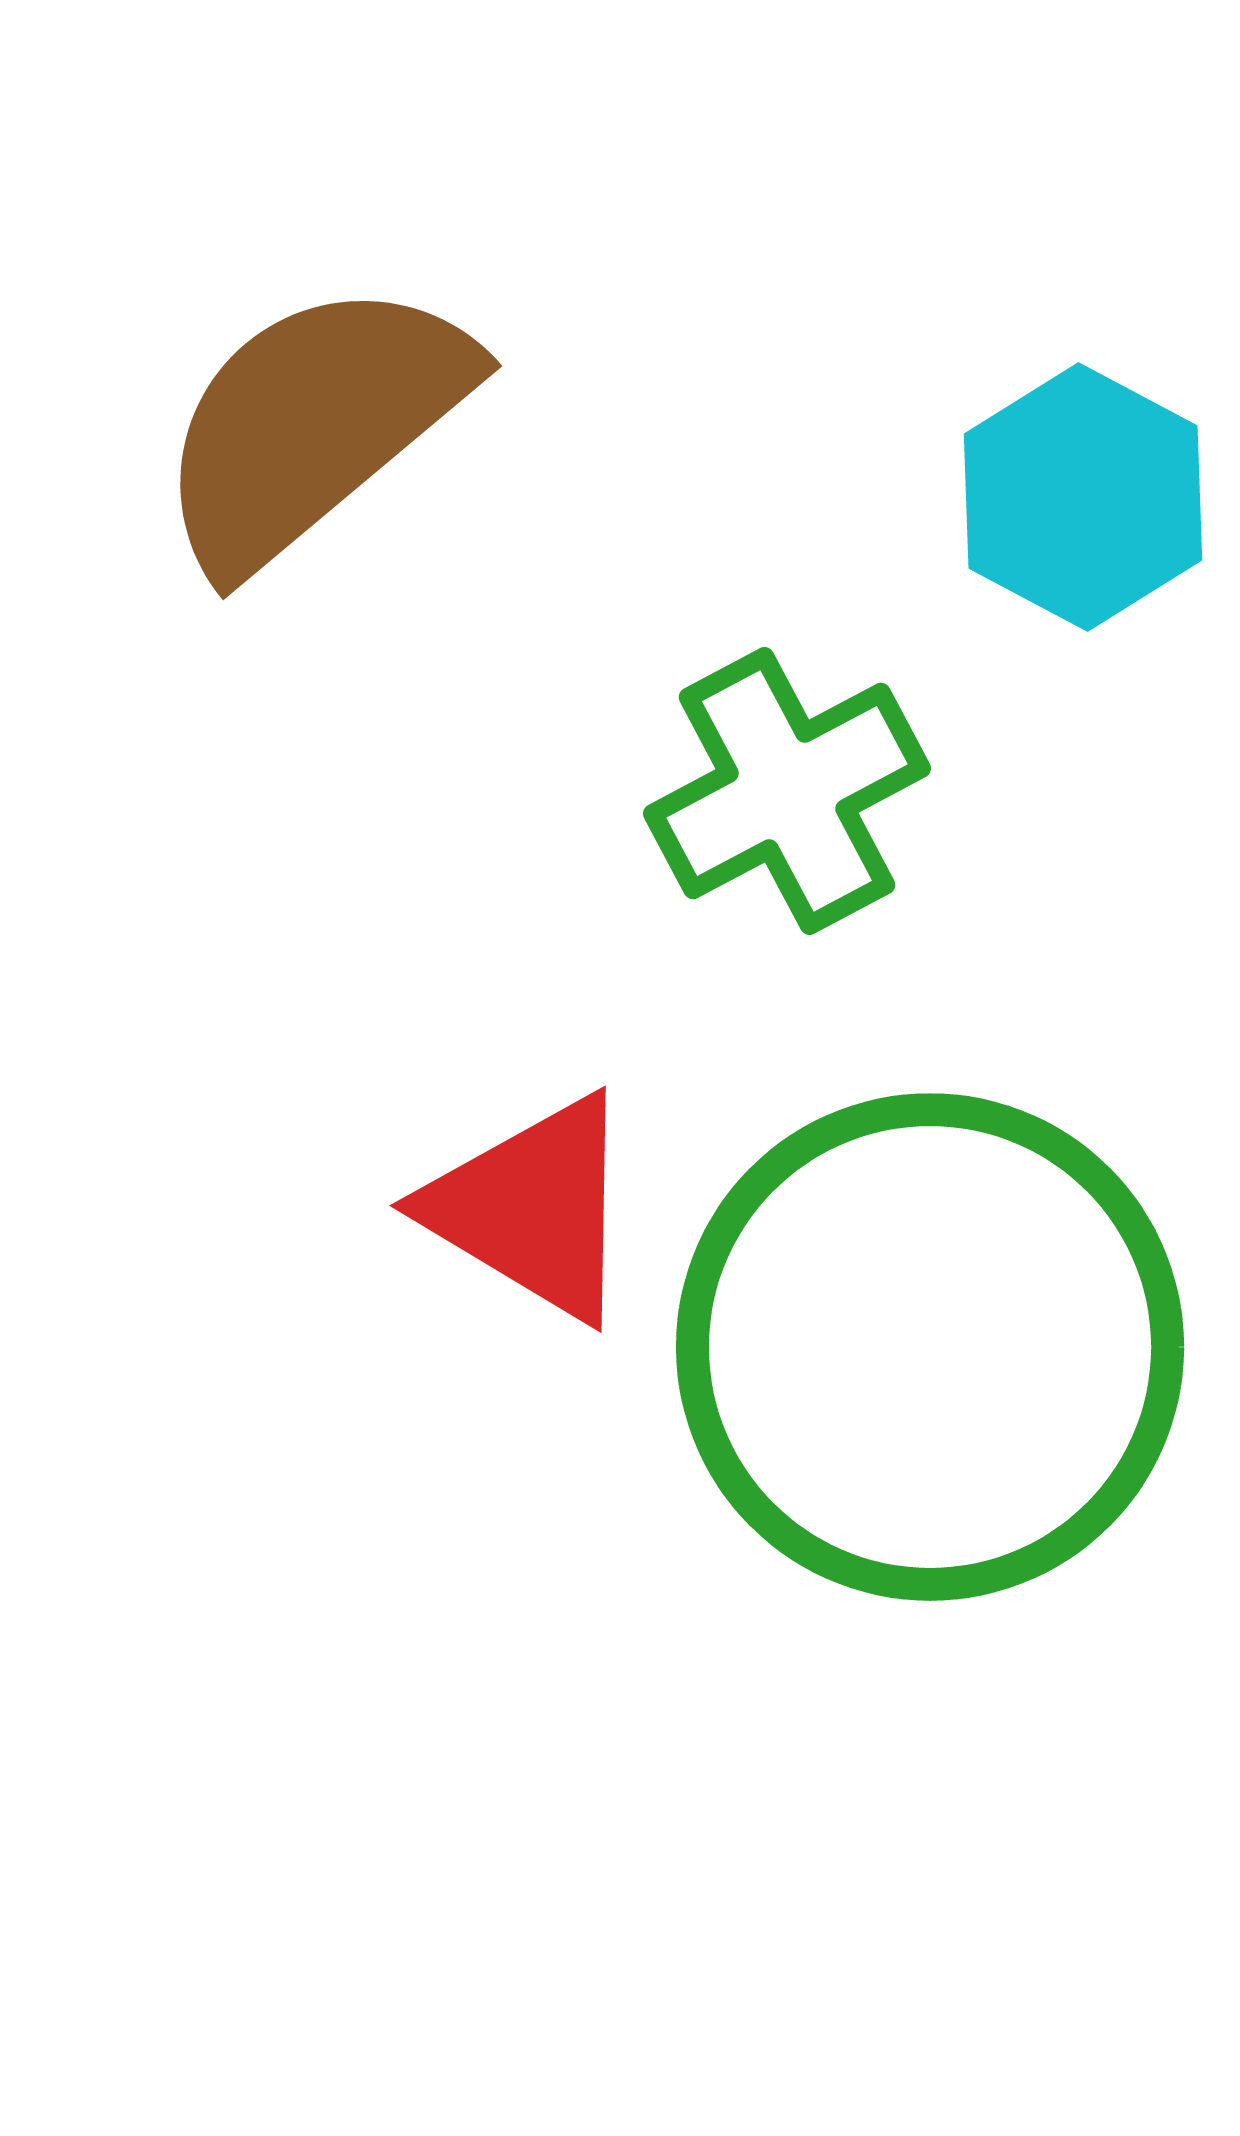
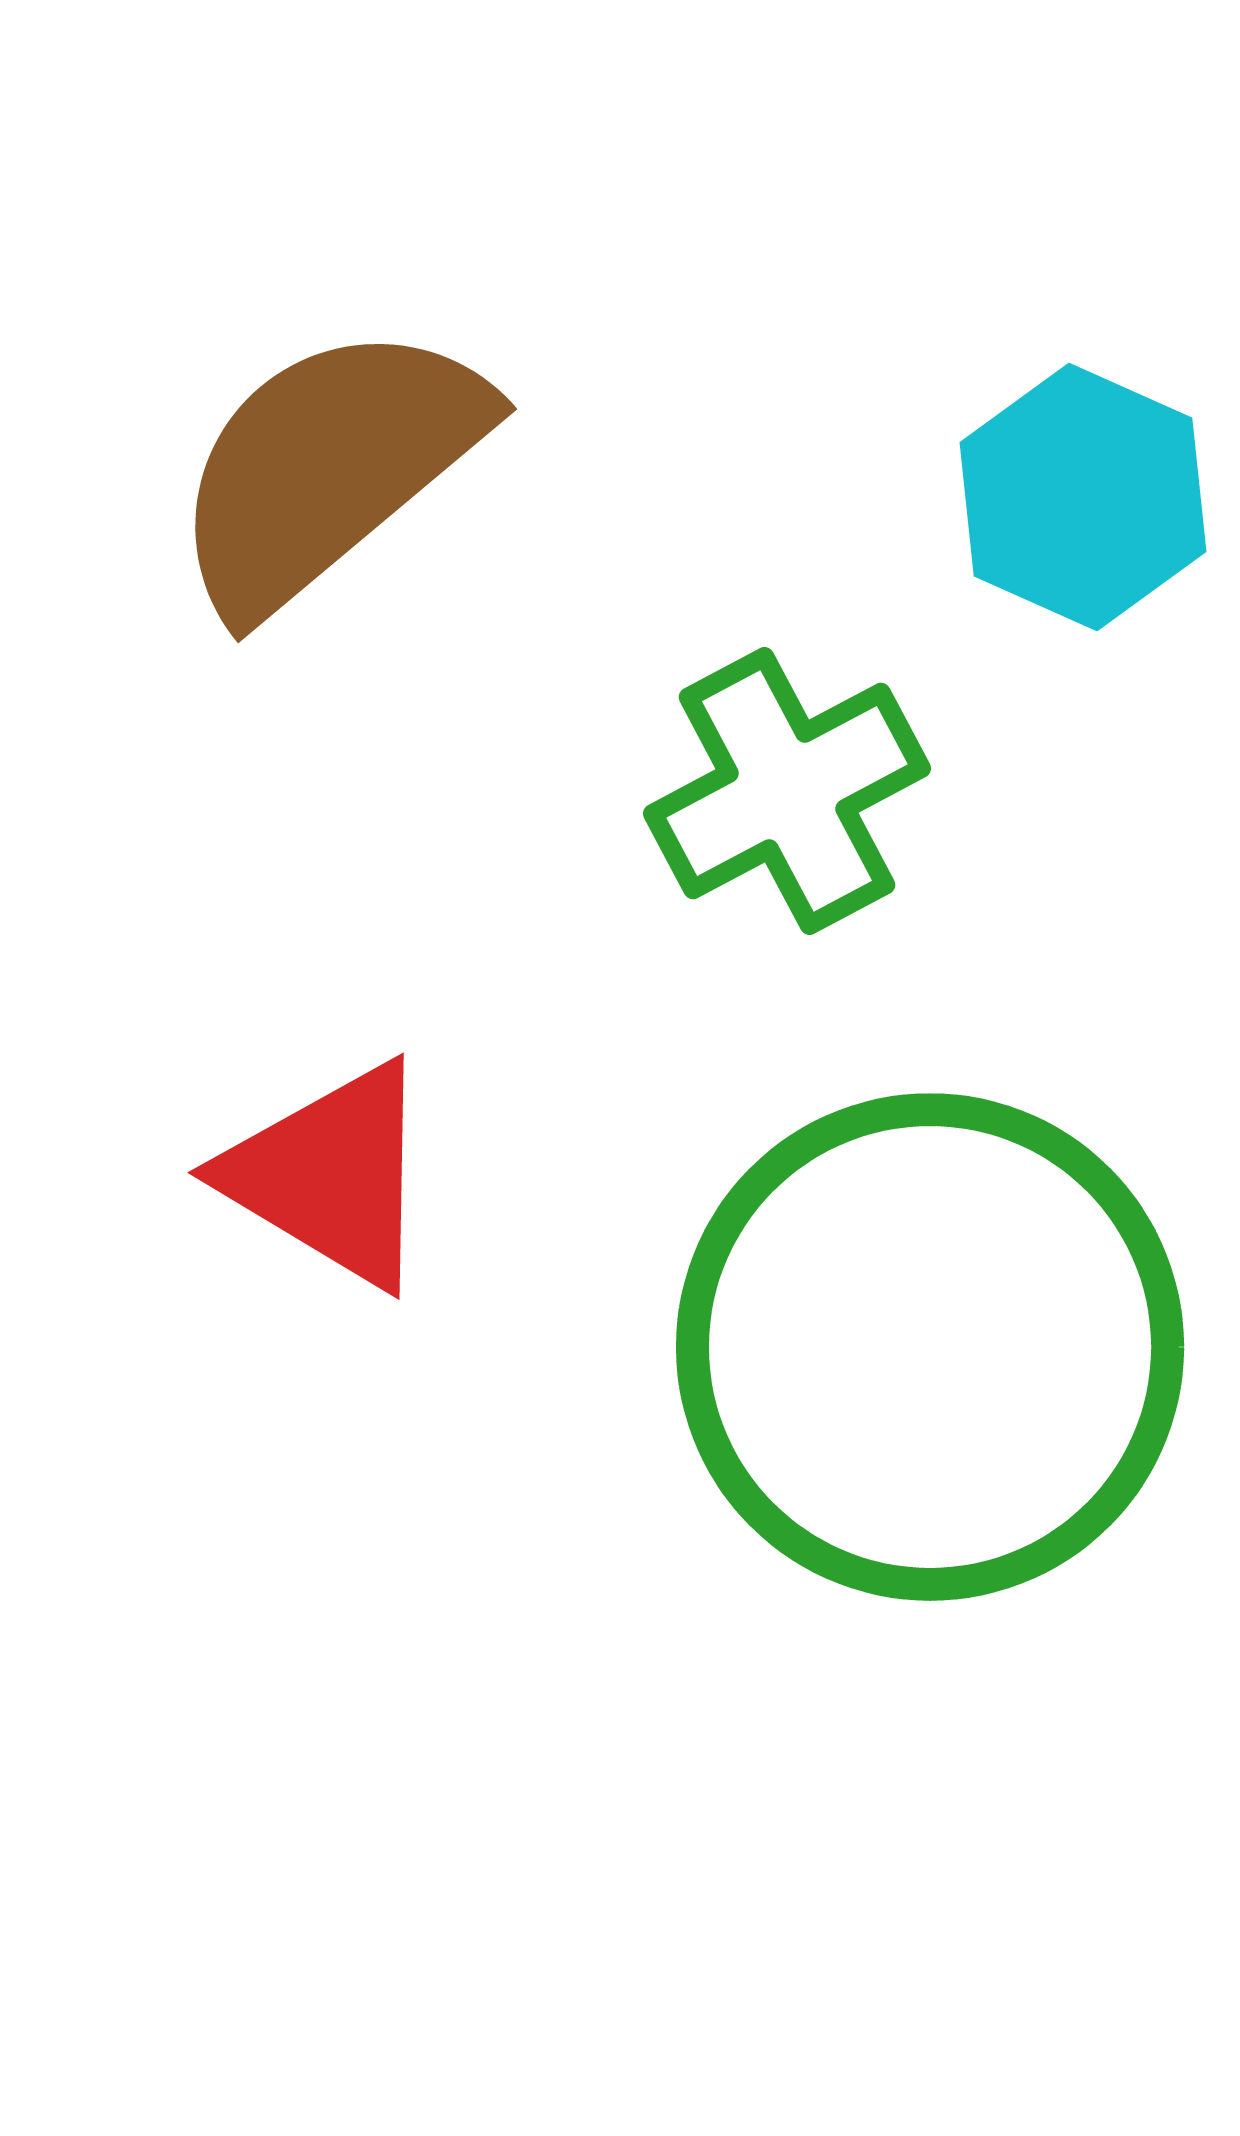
brown semicircle: moved 15 px right, 43 px down
cyan hexagon: rotated 4 degrees counterclockwise
red triangle: moved 202 px left, 33 px up
